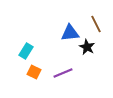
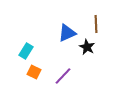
brown line: rotated 24 degrees clockwise
blue triangle: moved 3 px left; rotated 18 degrees counterclockwise
purple line: moved 3 px down; rotated 24 degrees counterclockwise
